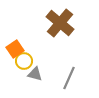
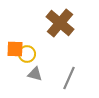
orange square: rotated 36 degrees clockwise
yellow circle: moved 3 px right, 7 px up
